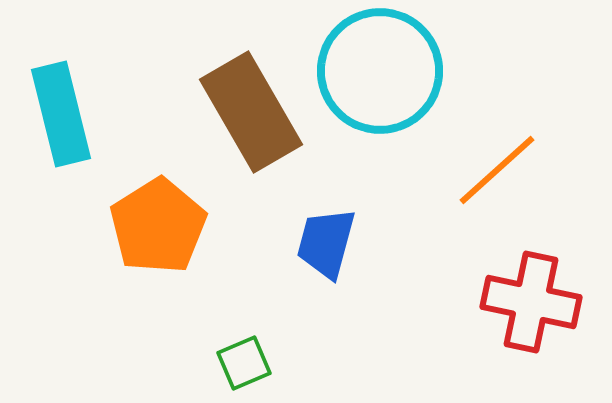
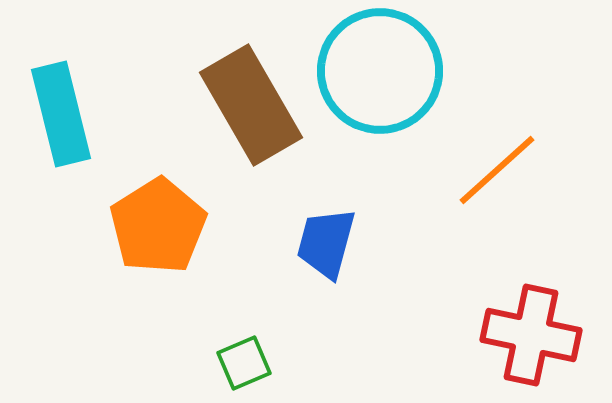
brown rectangle: moved 7 px up
red cross: moved 33 px down
